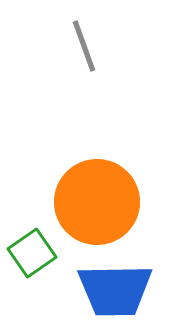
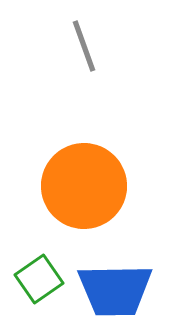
orange circle: moved 13 px left, 16 px up
green square: moved 7 px right, 26 px down
